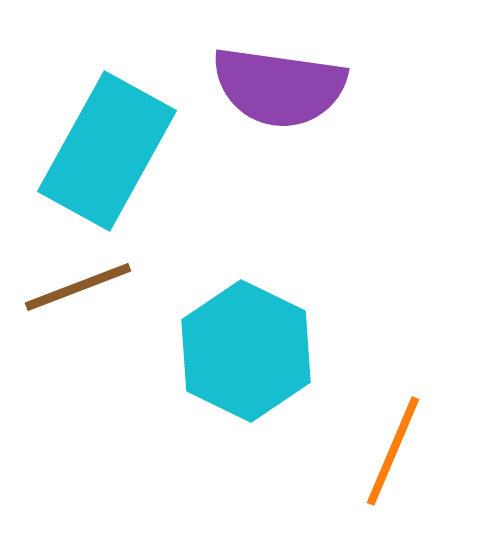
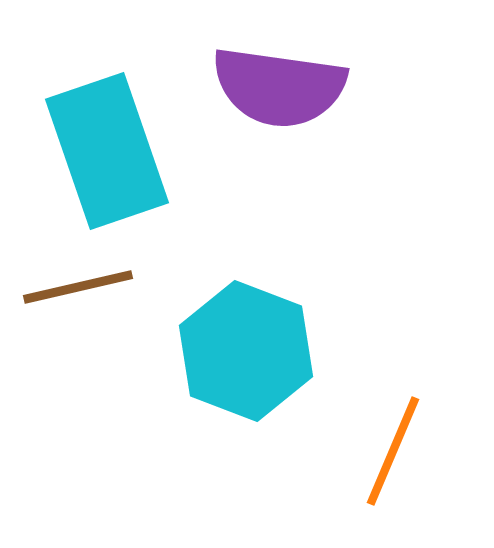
cyan rectangle: rotated 48 degrees counterclockwise
brown line: rotated 8 degrees clockwise
cyan hexagon: rotated 5 degrees counterclockwise
